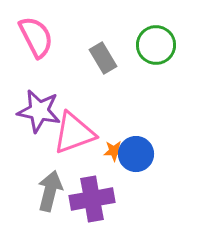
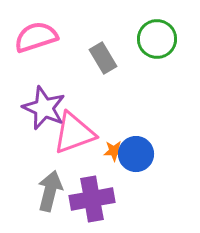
pink semicircle: rotated 81 degrees counterclockwise
green circle: moved 1 px right, 6 px up
purple star: moved 5 px right, 3 px up; rotated 12 degrees clockwise
